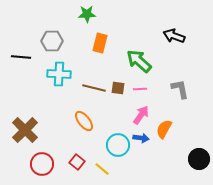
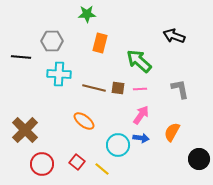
orange ellipse: rotated 15 degrees counterclockwise
orange semicircle: moved 8 px right, 3 px down
